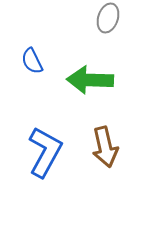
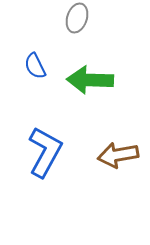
gray ellipse: moved 31 px left
blue semicircle: moved 3 px right, 5 px down
brown arrow: moved 13 px right, 8 px down; rotated 93 degrees clockwise
